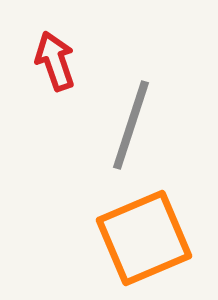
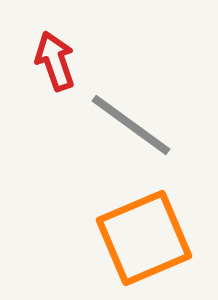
gray line: rotated 72 degrees counterclockwise
